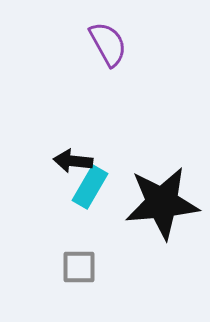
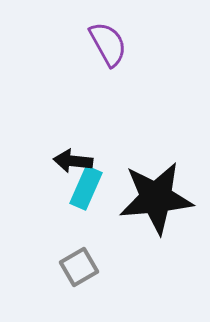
cyan rectangle: moved 4 px left, 1 px down; rotated 6 degrees counterclockwise
black star: moved 6 px left, 5 px up
gray square: rotated 30 degrees counterclockwise
